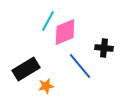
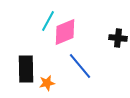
black cross: moved 14 px right, 10 px up
black rectangle: rotated 60 degrees counterclockwise
orange star: moved 1 px right, 3 px up
